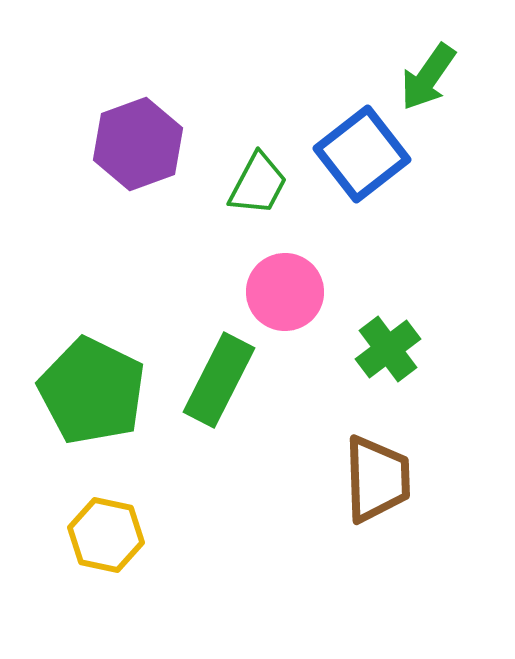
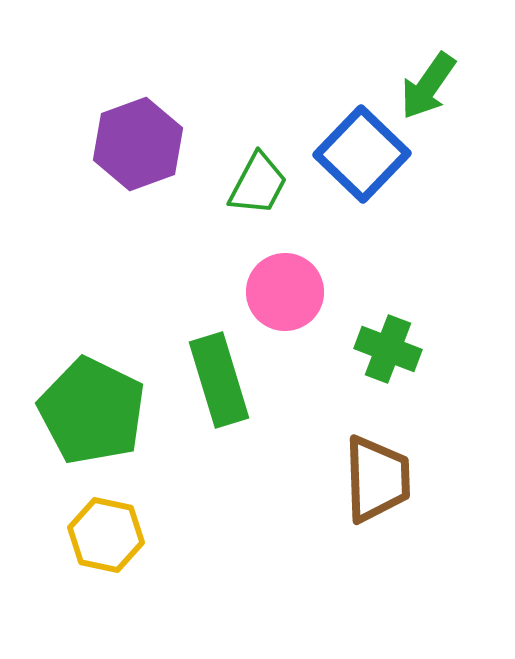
green arrow: moved 9 px down
blue square: rotated 8 degrees counterclockwise
green cross: rotated 32 degrees counterclockwise
green rectangle: rotated 44 degrees counterclockwise
green pentagon: moved 20 px down
